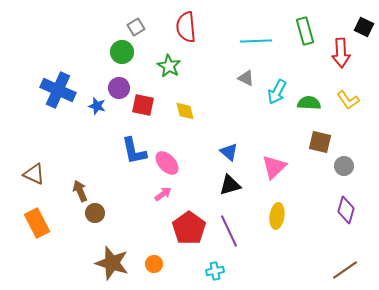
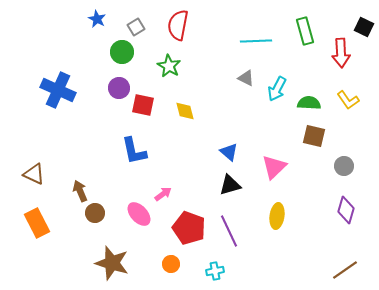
red semicircle: moved 8 px left, 2 px up; rotated 16 degrees clockwise
cyan arrow: moved 3 px up
blue star: moved 87 px up; rotated 12 degrees clockwise
brown square: moved 6 px left, 6 px up
pink ellipse: moved 28 px left, 51 px down
red pentagon: rotated 16 degrees counterclockwise
orange circle: moved 17 px right
